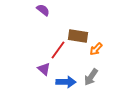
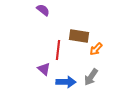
brown rectangle: moved 1 px right
red line: rotated 30 degrees counterclockwise
